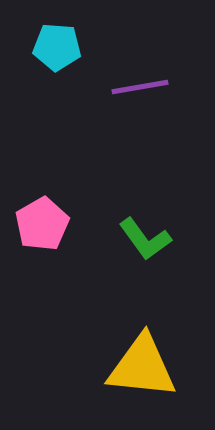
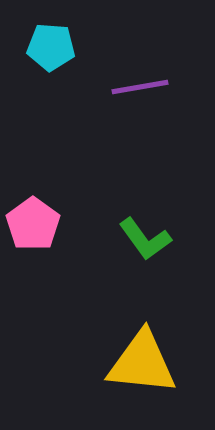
cyan pentagon: moved 6 px left
pink pentagon: moved 9 px left; rotated 6 degrees counterclockwise
yellow triangle: moved 4 px up
